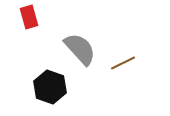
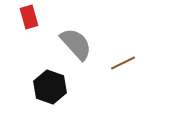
gray semicircle: moved 4 px left, 5 px up
